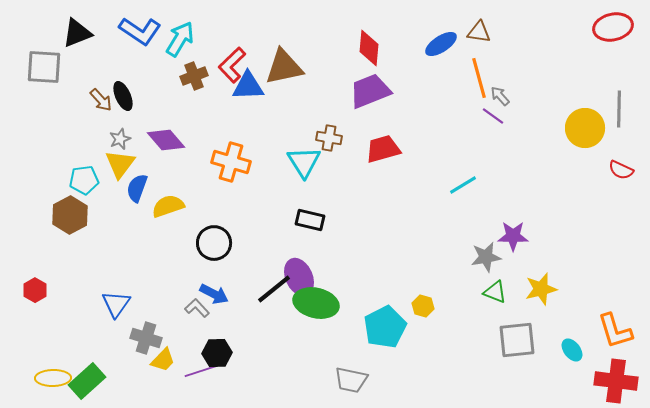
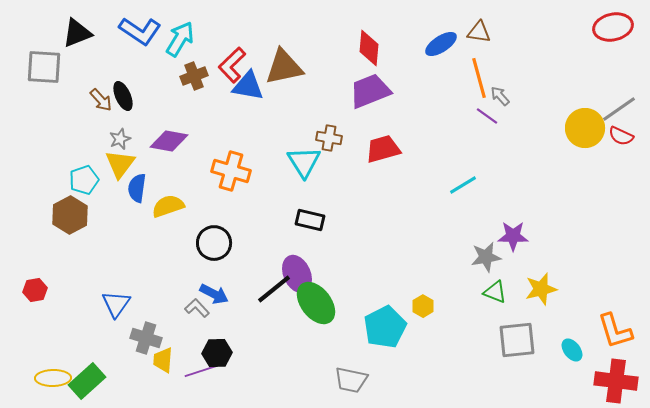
blue triangle at (248, 86): rotated 12 degrees clockwise
gray line at (619, 109): rotated 54 degrees clockwise
purple line at (493, 116): moved 6 px left
purple diamond at (166, 140): moved 3 px right, 1 px down; rotated 39 degrees counterclockwise
orange cross at (231, 162): moved 9 px down
red semicircle at (621, 170): moved 34 px up
cyan pentagon at (84, 180): rotated 12 degrees counterclockwise
blue semicircle at (137, 188): rotated 12 degrees counterclockwise
purple ellipse at (299, 277): moved 2 px left, 3 px up
red hexagon at (35, 290): rotated 20 degrees clockwise
green ellipse at (316, 303): rotated 39 degrees clockwise
yellow hexagon at (423, 306): rotated 15 degrees clockwise
yellow trapezoid at (163, 360): rotated 140 degrees clockwise
